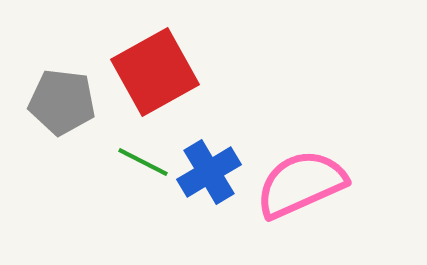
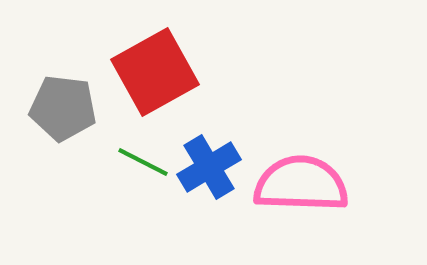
gray pentagon: moved 1 px right, 6 px down
blue cross: moved 5 px up
pink semicircle: rotated 26 degrees clockwise
